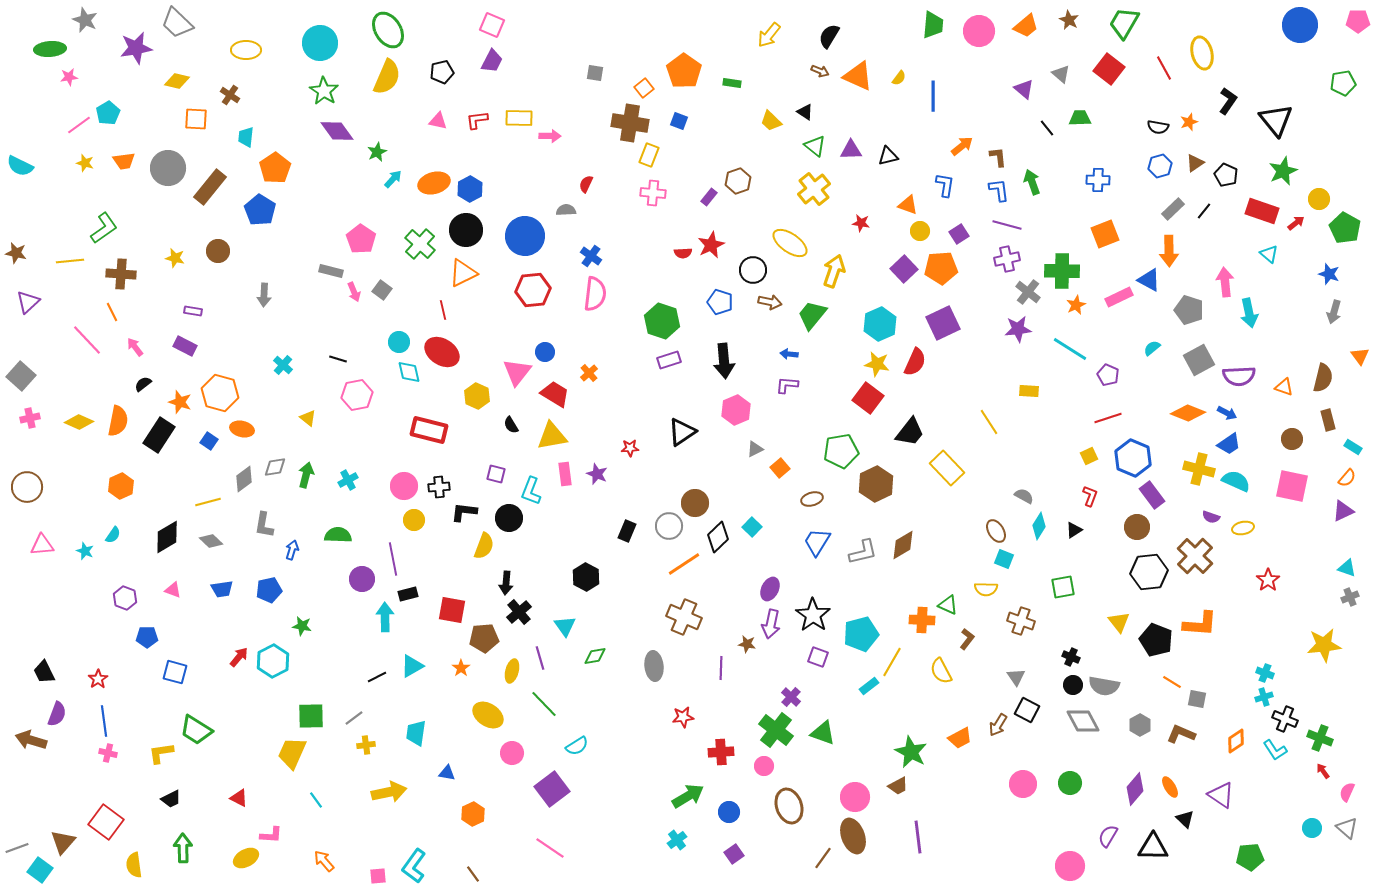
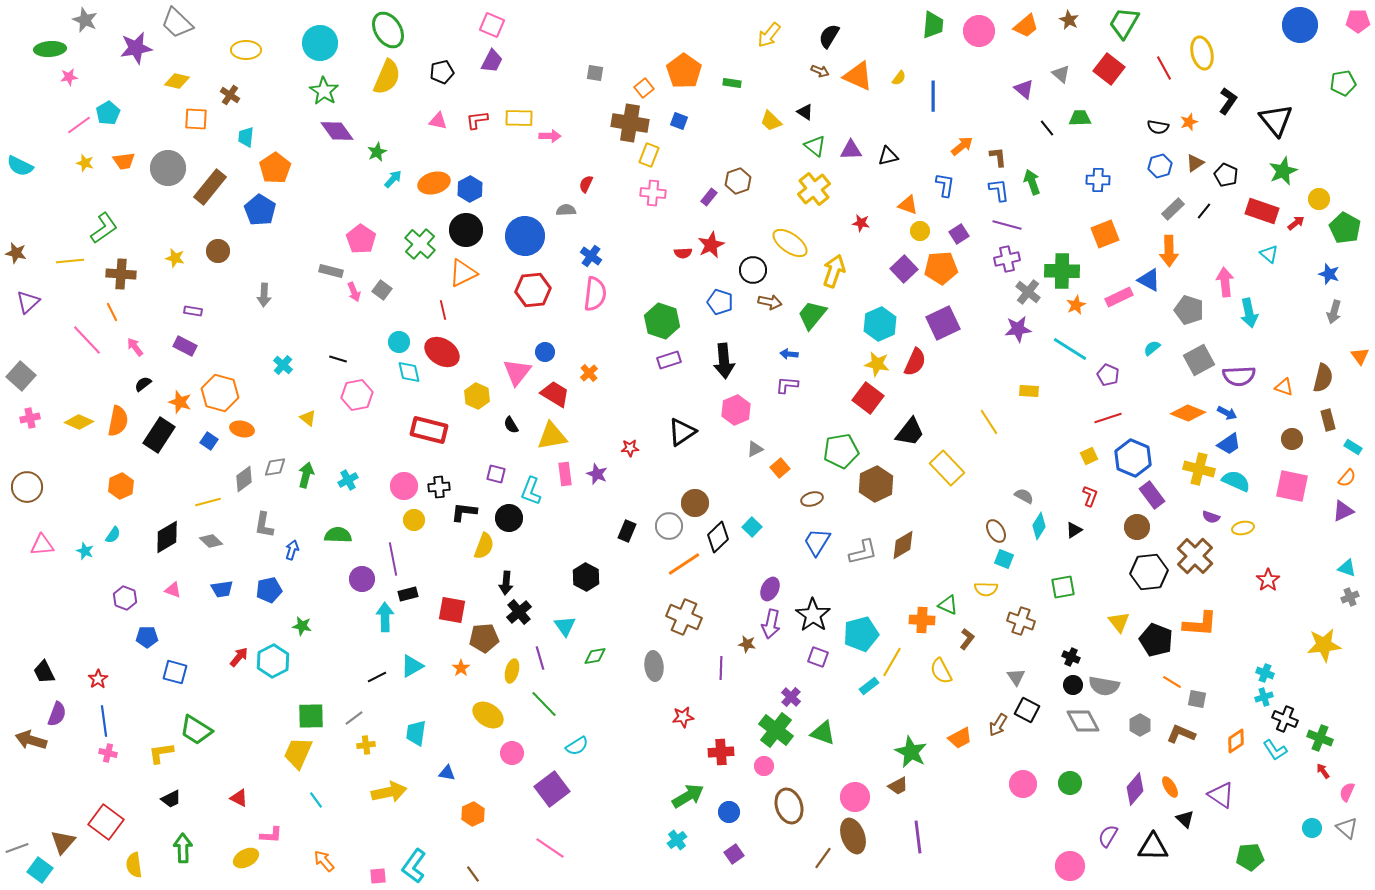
yellow trapezoid at (292, 753): moved 6 px right
